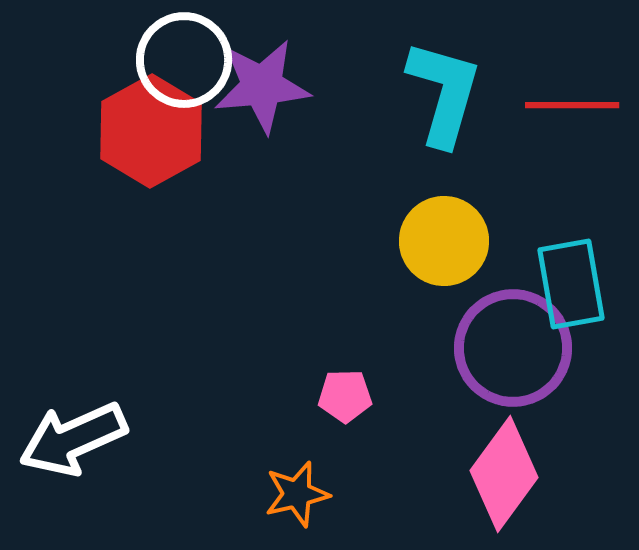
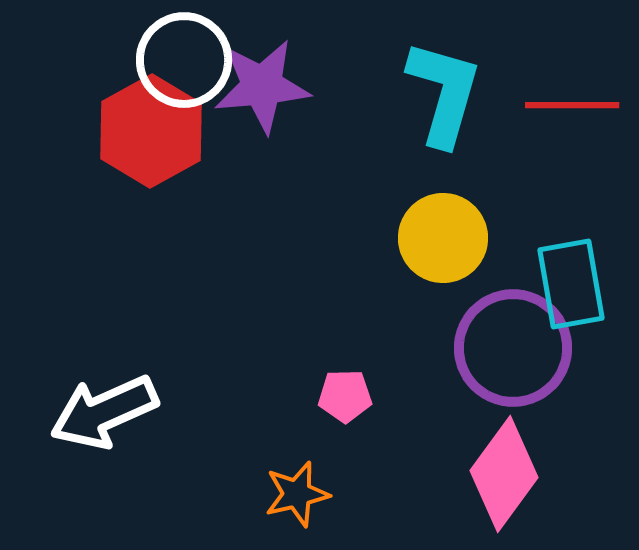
yellow circle: moved 1 px left, 3 px up
white arrow: moved 31 px right, 27 px up
